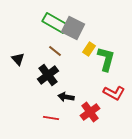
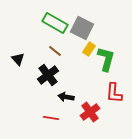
gray square: moved 9 px right
red L-shape: rotated 65 degrees clockwise
